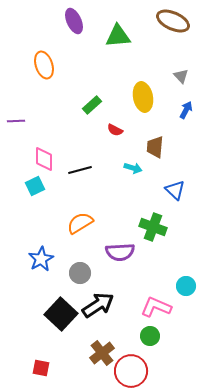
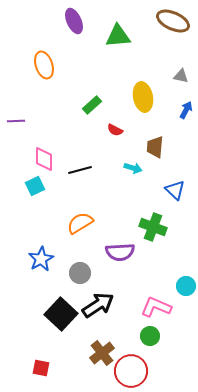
gray triangle: rotated 35 degrees counterclockwise
